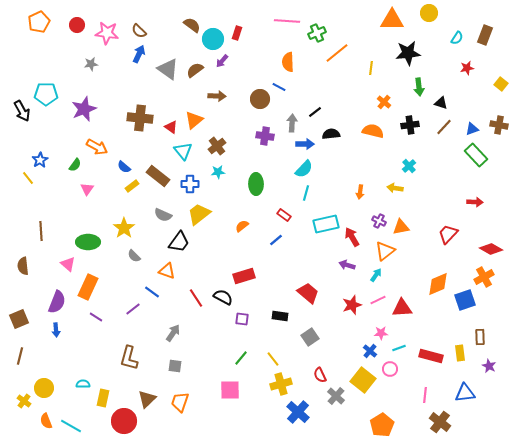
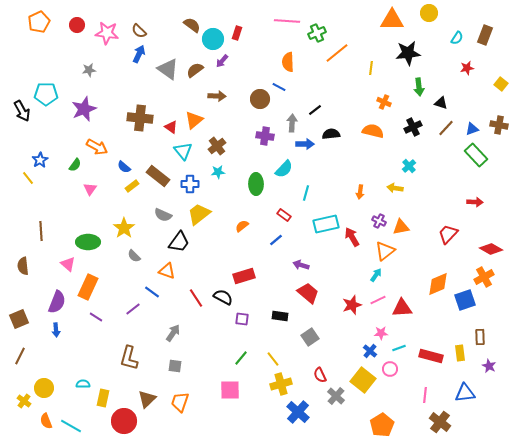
gray star at (91, 64): moved 2 px left, 6 px down
orange cross at (384, 102): rotated 16 degrees counterclockwise
black line at (315, 112): moved 2 px up
black cross at (410, 125): moved 3 px right, 2 px down; rotated 18 degrees counterclockwise
brown line at (444, 127): moved 2 px right, 1 px down
cyan semicircle at (304, 169): moved 20 px left
pink triangle at (87, 189): moved 3 px right
purple arrow at (347, 265): moved 46 px left
brown line at (20, 356): rotated 12 degrees clockwise
